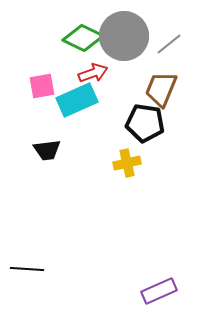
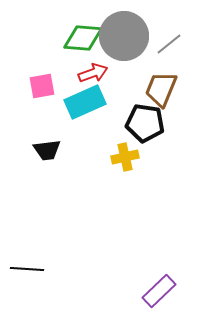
green diamond: rotated 21 degrees counterclockwise
cyan rectangle: moved 8 px right, 2 px down
yellow cross: moved 2 px left, 6 px up
purple rectangle: rotated 20 degrees counterclockwise
